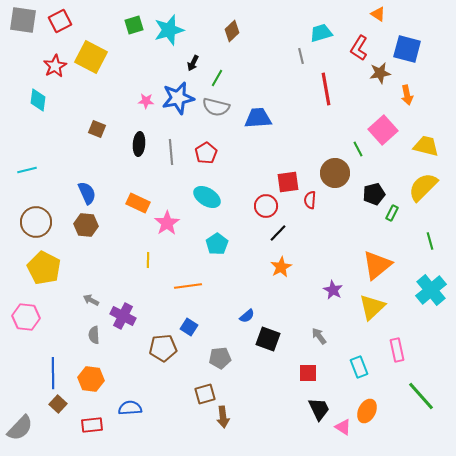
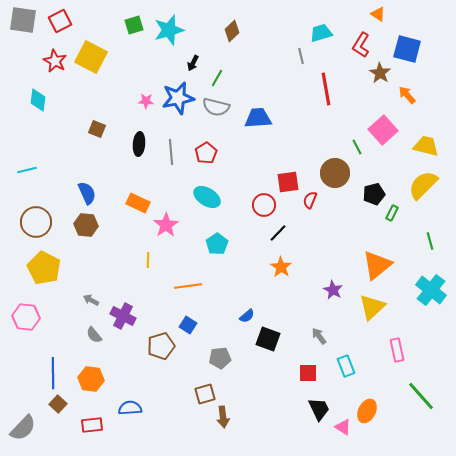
red L-shape at (359, 48): moved 2 px right, 3 px up
red star at (55, 66): moved 5 px up; rotated 15 degrees counterclockwise
brown star at (380, 73): rotated 30 degrees counterclockwise
orange arrow at (407, 95): rotated 150 degrees clockwise
green line at (358, 149): moved 1 px left, 2 px up
yellow semicircle at (423, 187): moved 2 px up
red semicircle at (310, 200): rotated 18 degrees clockwise
red circle at (266, 206): moved 2 px left, 1 px up
pink star at (167, 223): moved 1 px left, 2 px down
orange star at (281, 267): rotated 10 degrees counterclockwise
cyan cross at (431, 290): rotated 12 degrees counterclockwise
blue square at (189, 327): moved 1 px left, 2 px up
gray semicircle at (94, 335): rotated 36 degrees counterclockwise
brown pentagon at (163, 348): moved 2 px left, 2 px up; rotated 12 degrees counterclockwise
cyan rectangle at (359, 367): moved 13 px left, 1 px up
gray semicircle at (20, 428): moved 3 px right
